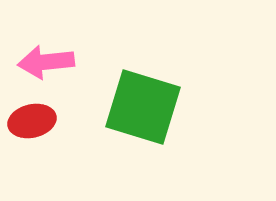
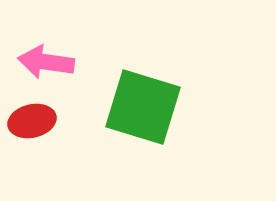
pink arrow: rotated 14 degrees clockwise
